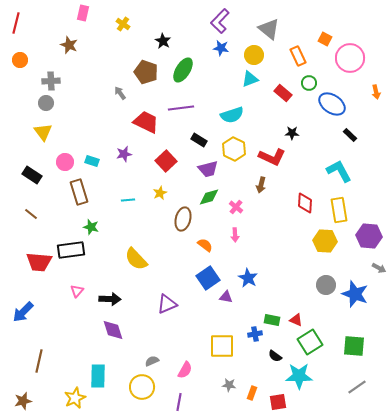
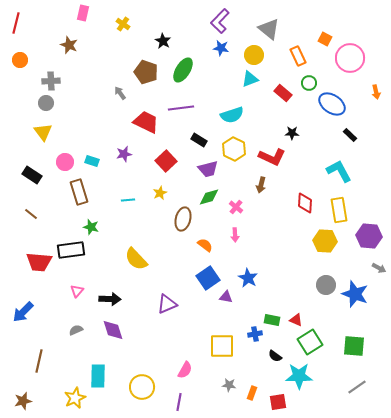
gray semicircle at (152, 361): moved 76 px left, 31 px up
